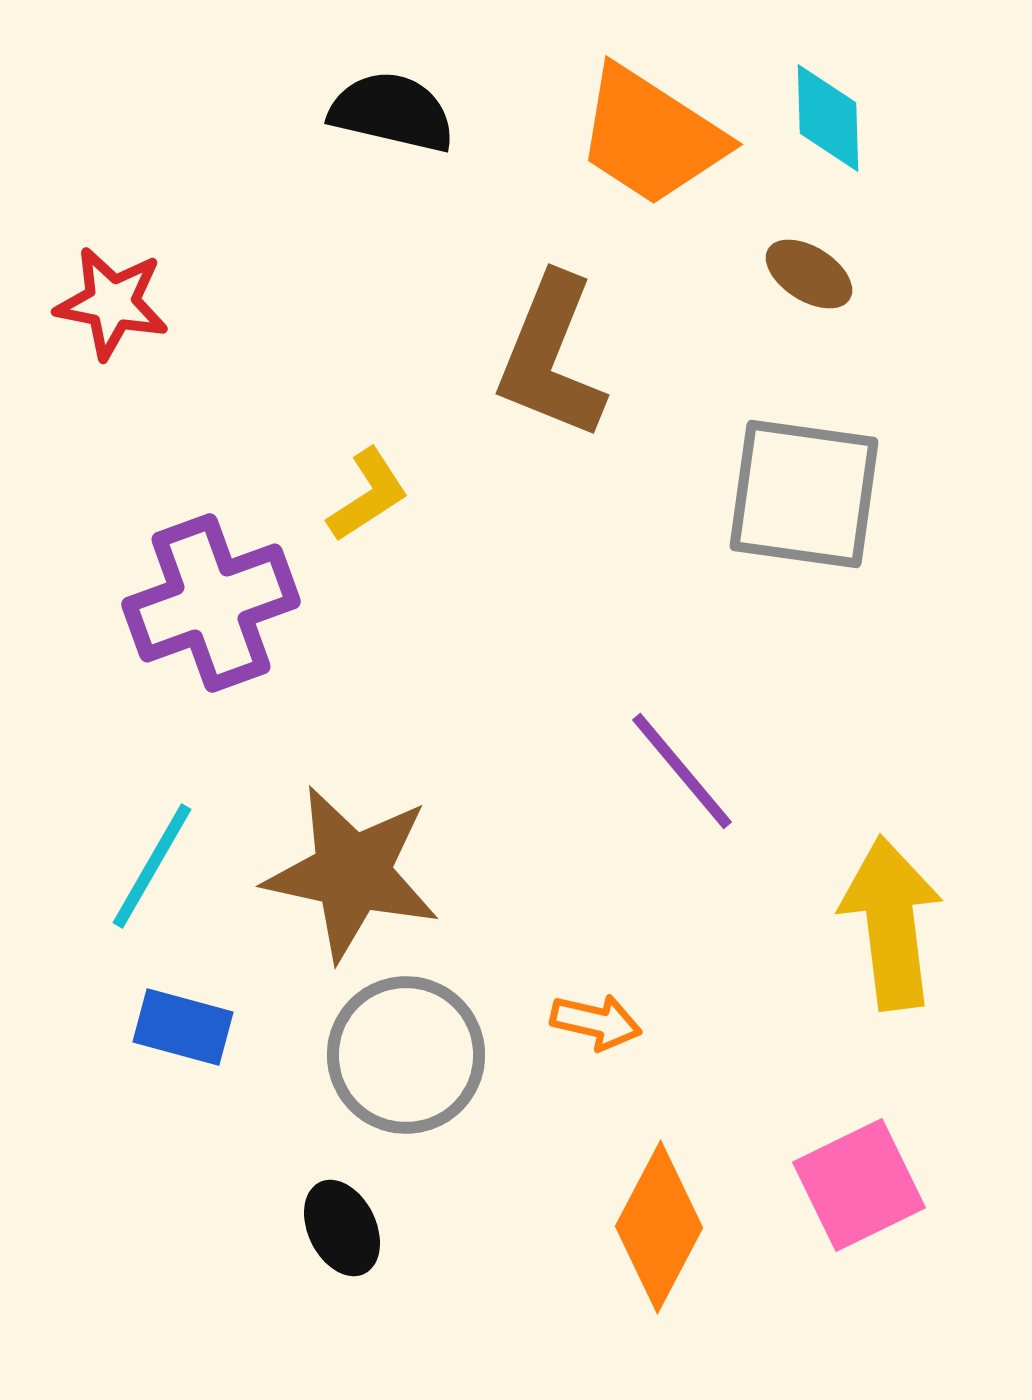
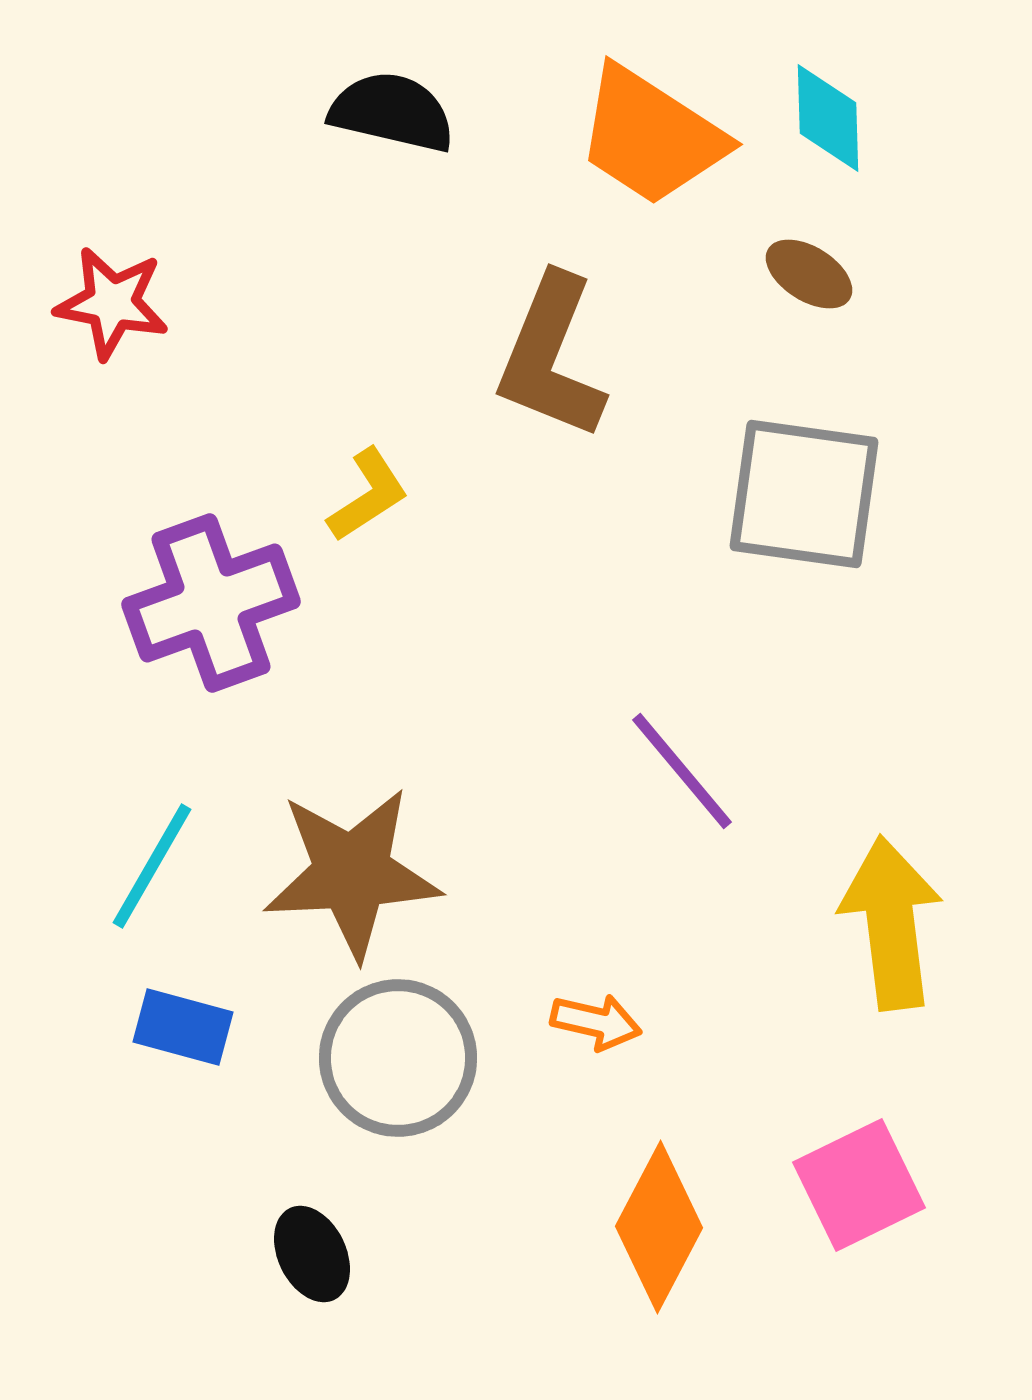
brown star: rotated 15 degrees counterclockwise
gray circle: moved 8 px left, 3 px down
black ellipse: moved 30 px left, 26 px down
